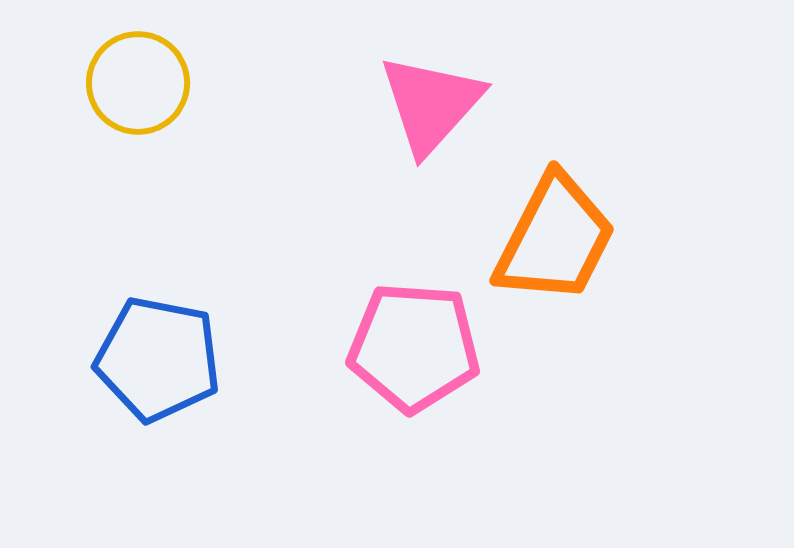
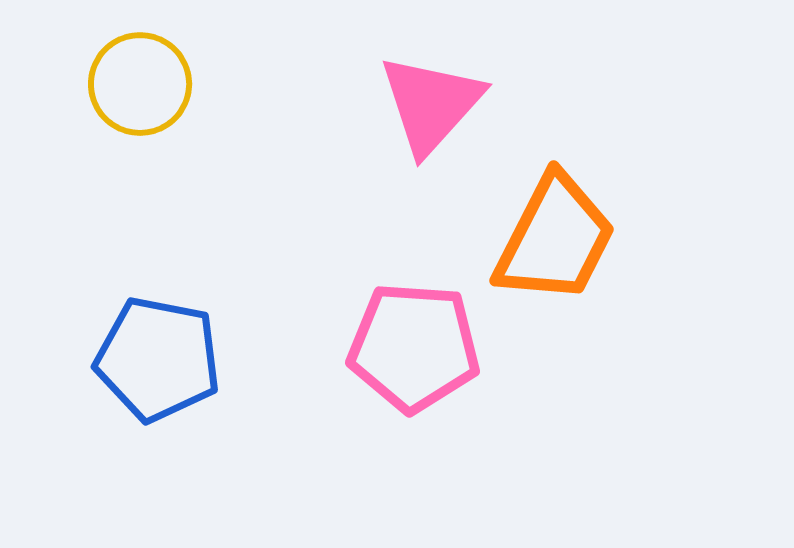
yellow circle: moved 2 px right, 1 px down
